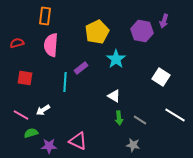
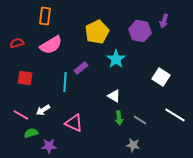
purple hexagon: moved 2 px left
pink semicircle: rotated 125 degrees counterclockwise
pink triangle: moved 4 px left, 18 px up
